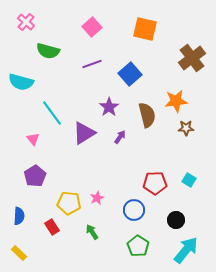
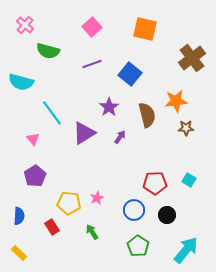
pink cross: moved 1 px left, 3 px down
blue square: rotated 10 degrees counterclockwise
black circle: moved 9 px left, 5 px up
